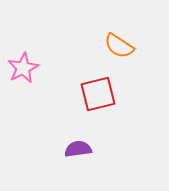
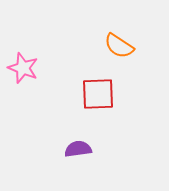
pink star: rotated 24 degrees counterclockwise
red square: rotated 12 degrees clockwise
